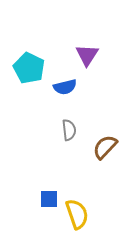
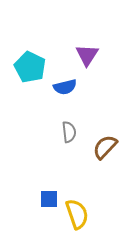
cyan pentagon: moved 1 px right, 1 px up
gray semicircle: moved 2 px down
